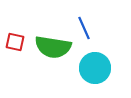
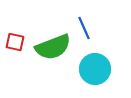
green semicircle: rotated 30 degrees counterclockwise
cyan circle: moved 1 px down
